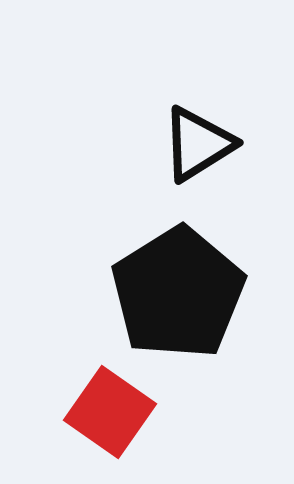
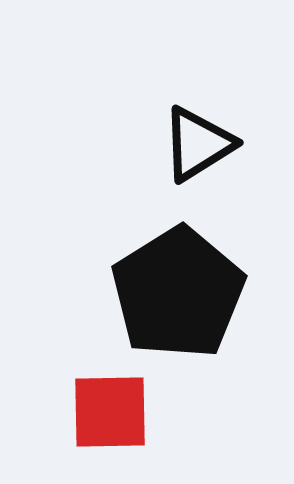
red square: rotated 36 degrees counterclockwise
